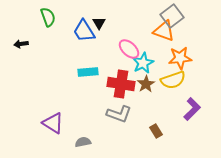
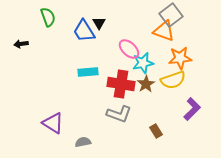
gray square: moved 1 px left, 1 px up
cyan star: rotated 15 degrees clockwise
